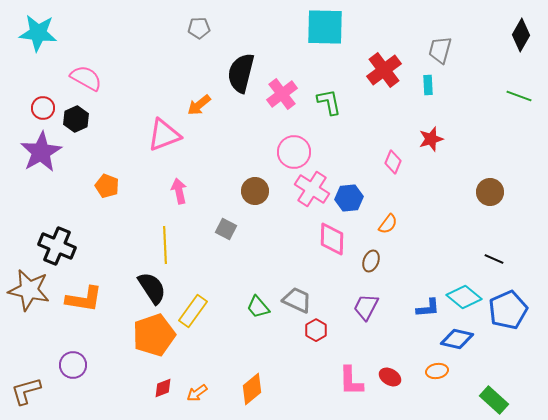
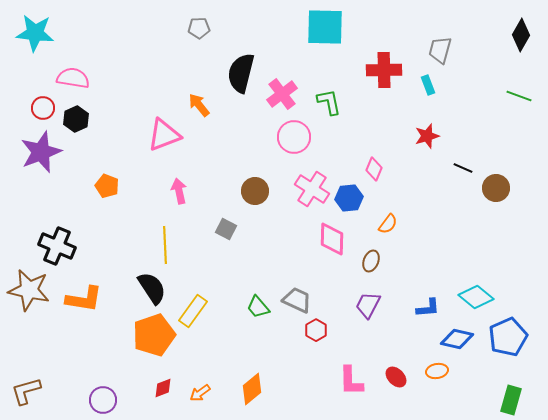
cyan star at (38, 33): moved 3 px left
red cross at (384, 70): rotated 36 degrees clockwise
pink semicircle at (86, 78): moved 13 px left; rotated 20 degrees counterclockwise
cyan rectangle at (428, 85): rotated 18 degrees counterclockwise
orange arrow at (199, 105): rotated 90 degrees clockwise
red star at (431, 139): moved 4 px left, 3 px up
purple star at (41, 152): rotated 9 degrees clockwise
pink circle at (294, 152): moved 15 px up
pink diamond at (393, 162): moved 19 px left, 7 px down
brown circle at (490, 192): moved 6 px right, 4 px up
black line at (494, 259): moved 31 px left, 91 px up
cyan diamond at (464, 297): moved 12 px right
purple trapezoid at (366, 307): moved 2 px right, 2 px up
blue pentagon at (508, 310): moved 27 px down
purple circle at (73, 365): moved 30 px right, 35 px down
red ellipse at (390, 377): moved 6 px right; rotated 15 degrees clockwise
orange arrow at (197, 393): moved 3 px right
green rectangle at (494, 400): moved 17 px right; rotated 64 degrees clockwise
